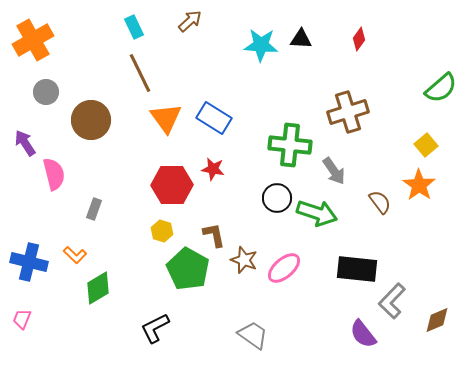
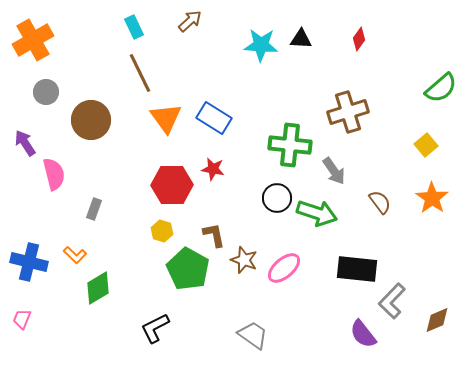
orange star: moved 13 px right, 13 px down
